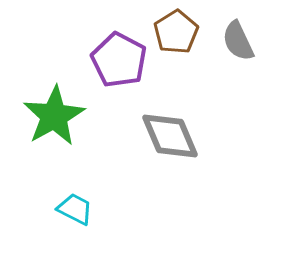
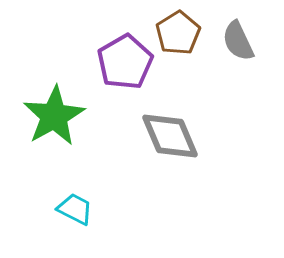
brown pentagon: moved 2 px right, 1 px down
purple pentagon: moved 6 px right, 2 px down; rotated 14 degrees clockwise
